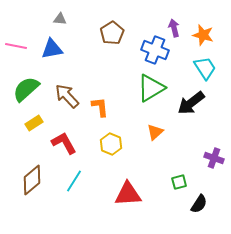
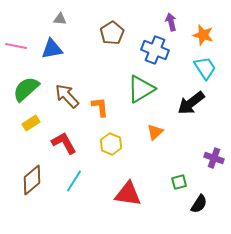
purple arrow: moved 3 px left, 6 px up
green triangle: moved 10 px left, 1 px down
yellow rectangle: moved 3 px left
red triangle: rotated 12 degrees clockwise
